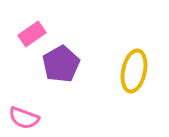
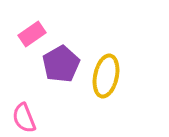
yellow ellipse: moved 28 px left, 5 px down
pink semicircle: rotated 48 degrees clockwise
